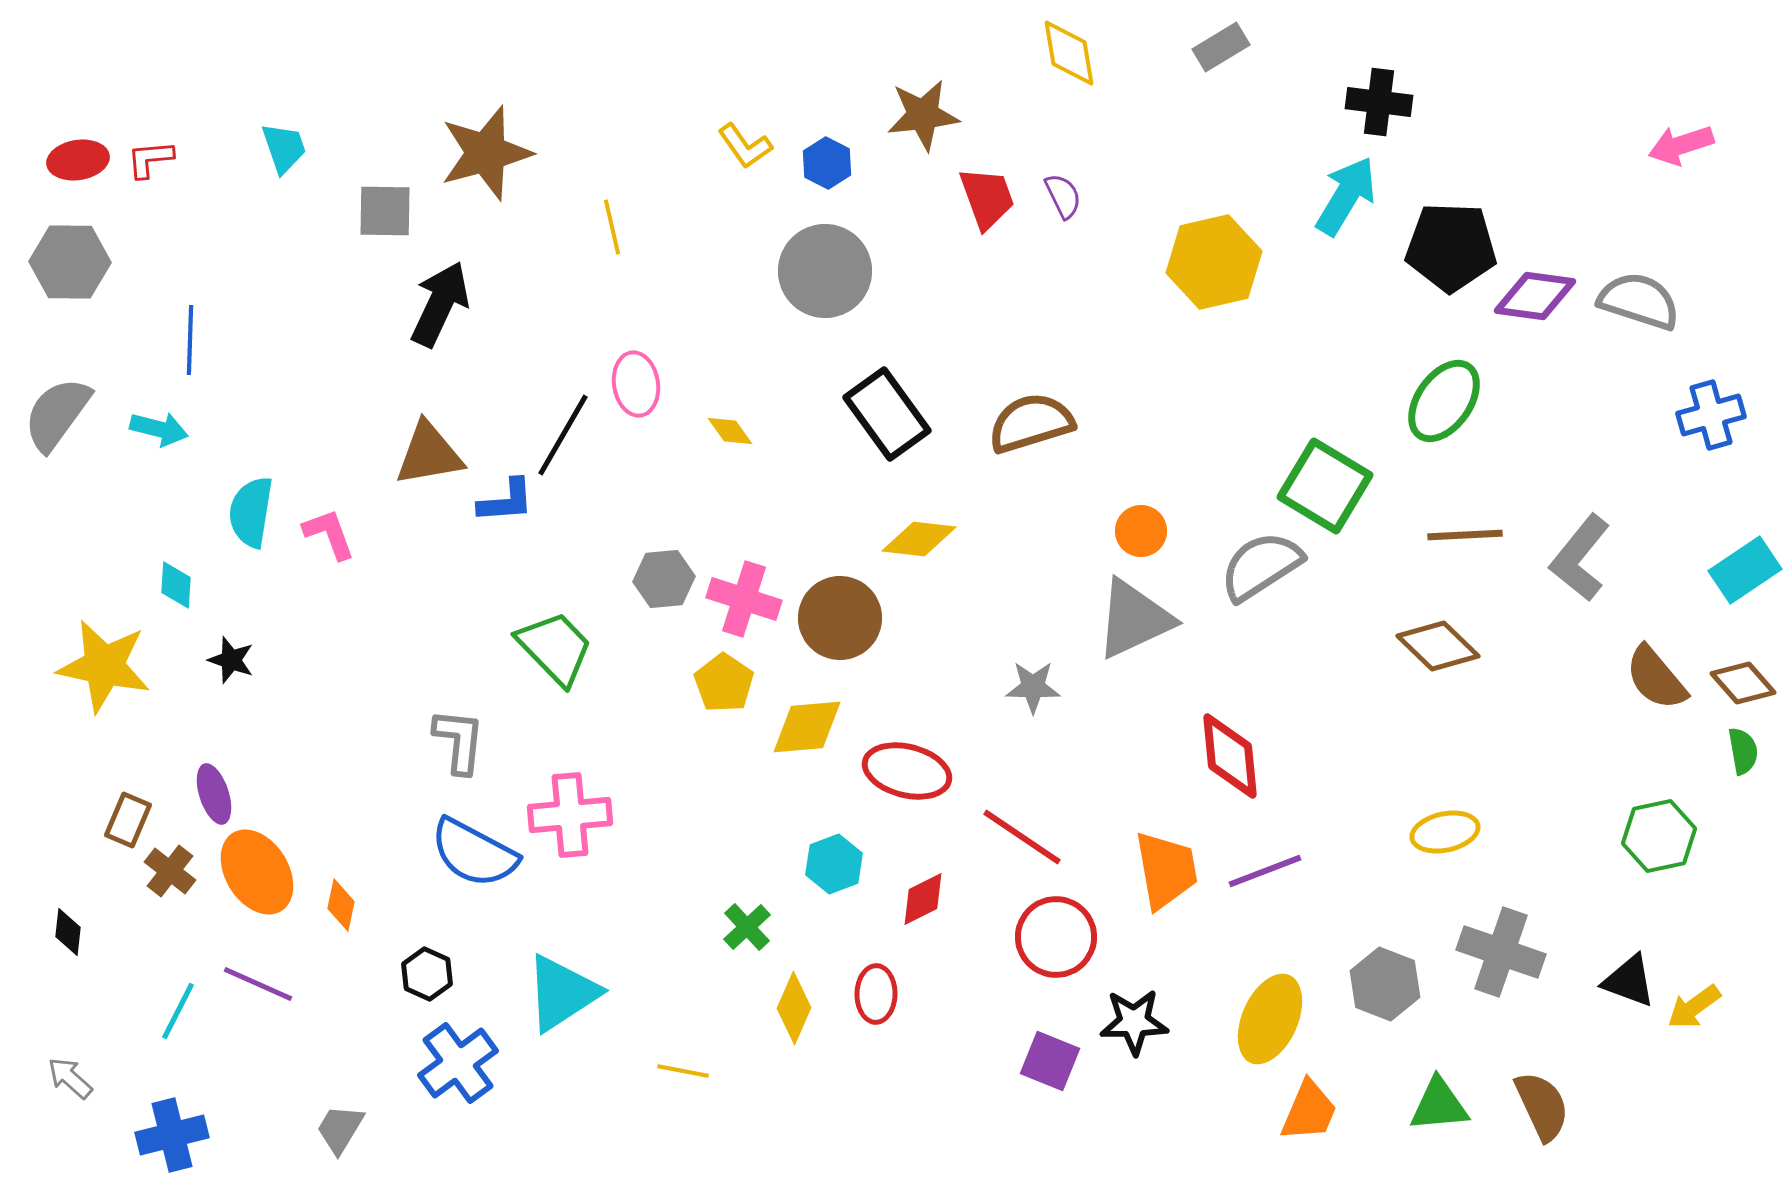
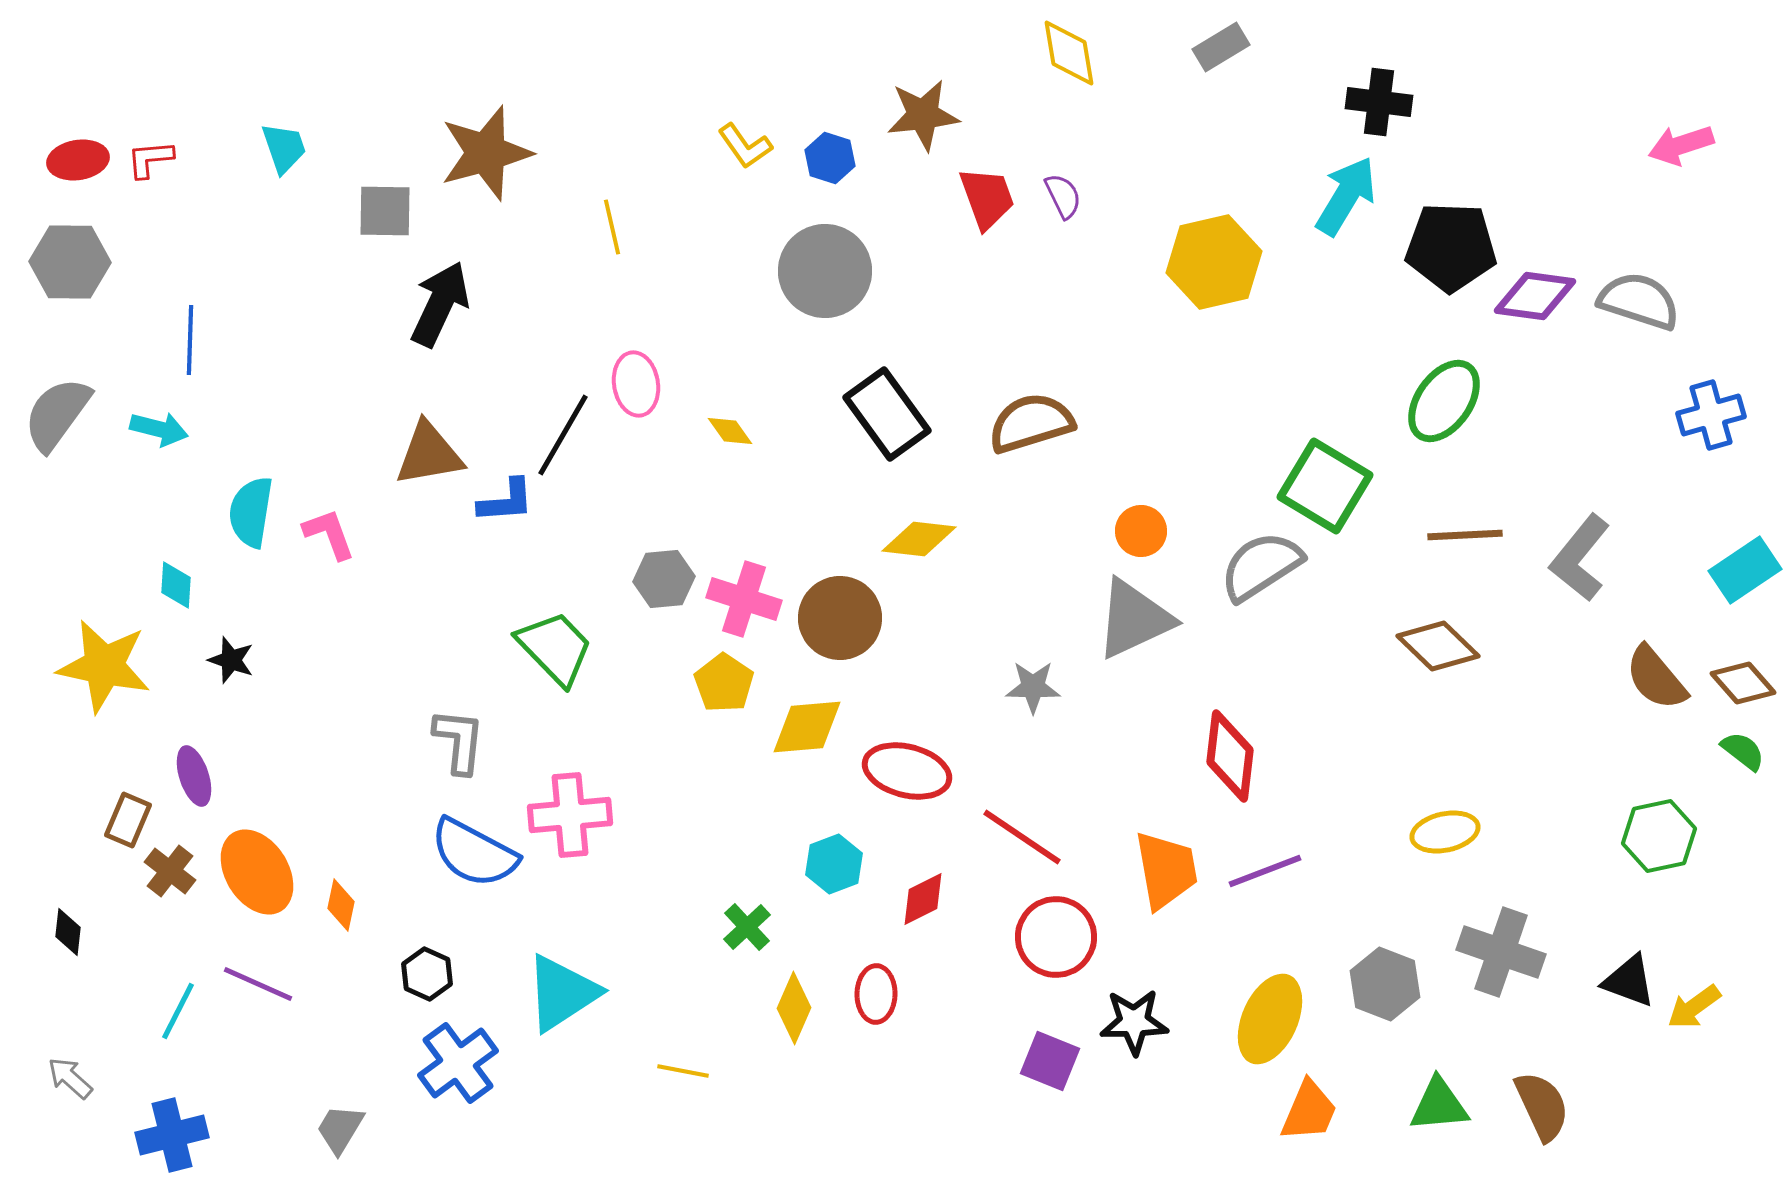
blue hexagon at (827, 163): moved 3 px right, 5 px up; rotated 9 degrees counterclockwise
green semicircle at (1743, 751): rotated 42 degrees counterclockwise
red diamond at (1230, 756): rotated 12 degrees clockwise
purple ellipse at (214, 794): moved 20 px left, 18 px up
